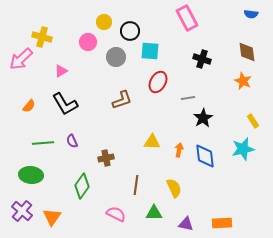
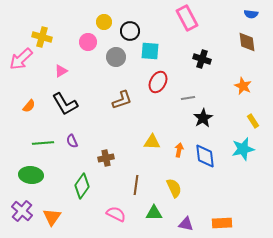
brown diamond: moved 10 px up
orange star: moved 5 px down
